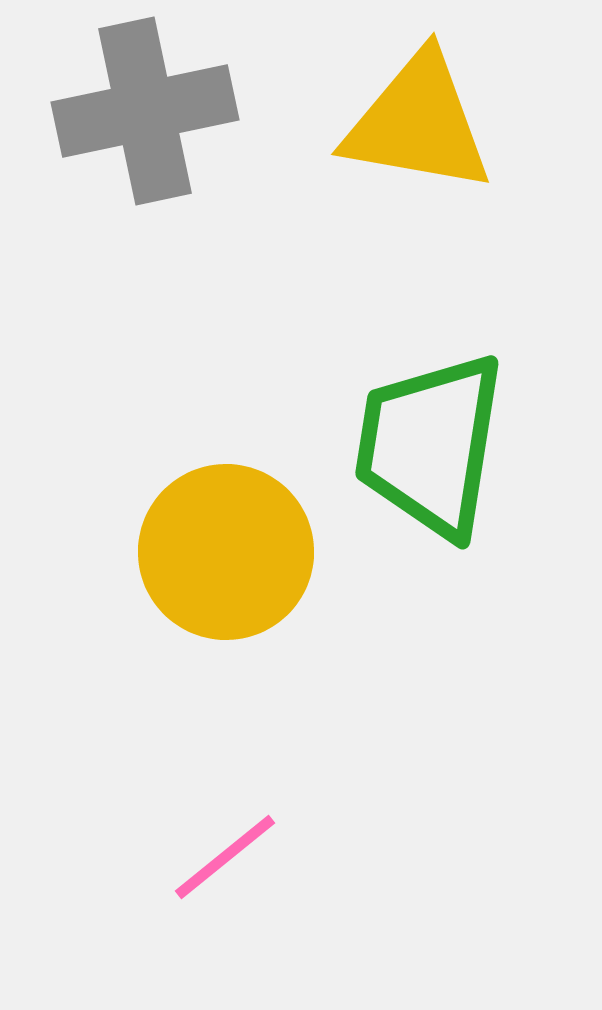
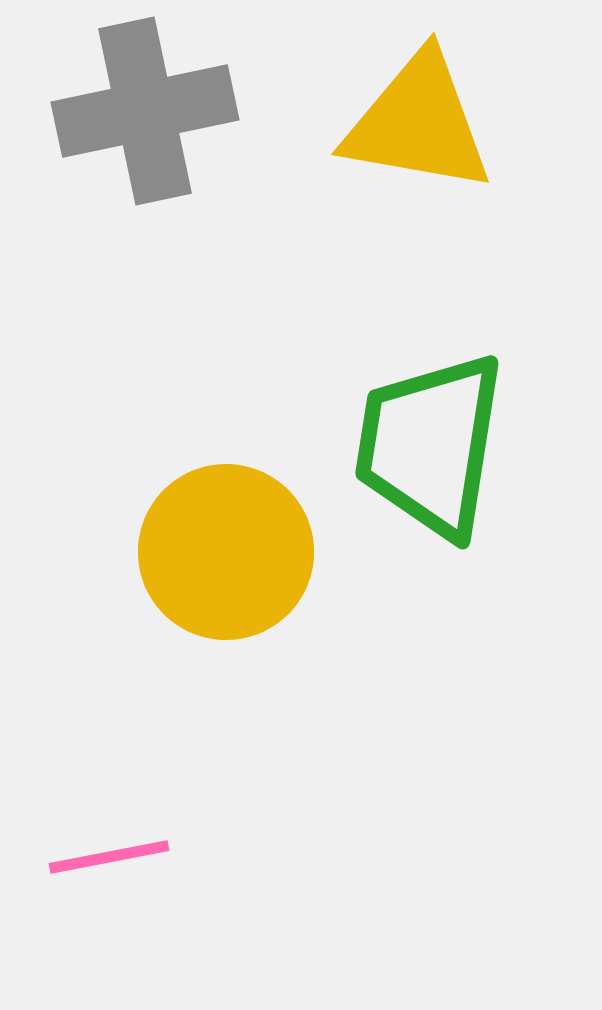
pink line: moved 116 px left; rotated 28 degrees clockwise
